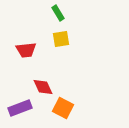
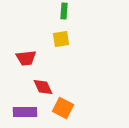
green rectangle: moved 6 px right, 2 px up; rotated 35 degrees clockwise
red trapezoid: moved 8 px down
purple rectangle: moved 5 px right, 4 px down; rotated 20 degrees clockwise
